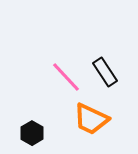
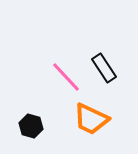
black rectangle: moved 1 px left, 4 px up
black hexagon: moved 1 px left, 7 px up; rotated 15 degrees counterclockwise
